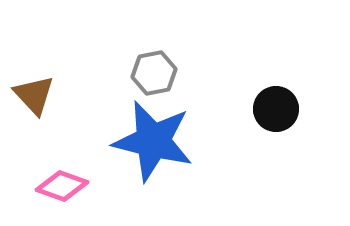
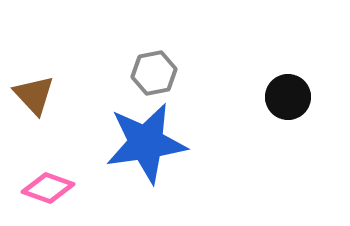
black circle: moved 12 px right, 12 px up
blue star: moved 7 px left, 2 px down; rotated 22 degrees counterclockwise
pink diamond: moved 14 px left, 2 px down
